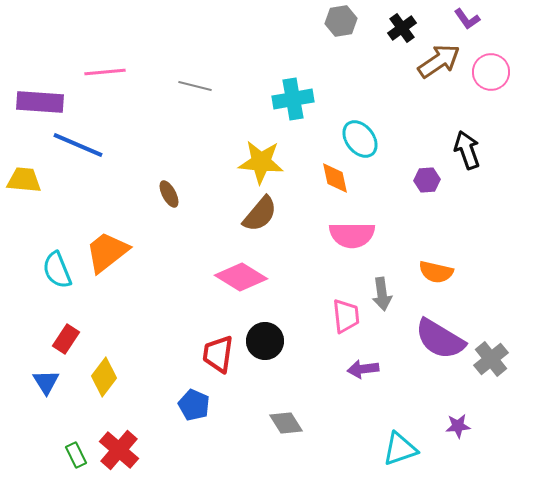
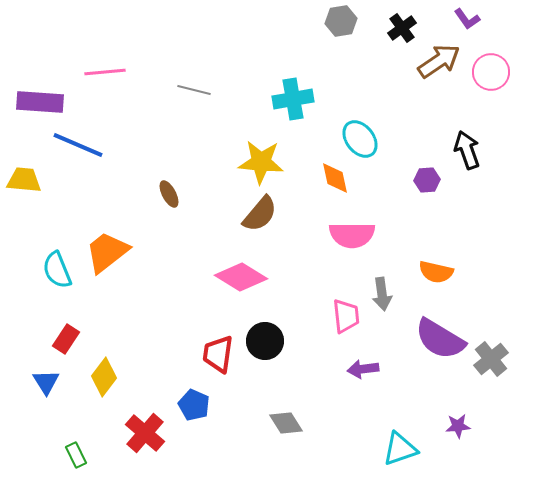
gray line: moved 1 px left, 4 px down
red cross: moved 26 px right, 17 px up
